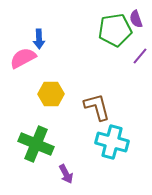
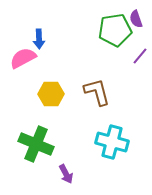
brown L-shape: moved 15 px up
